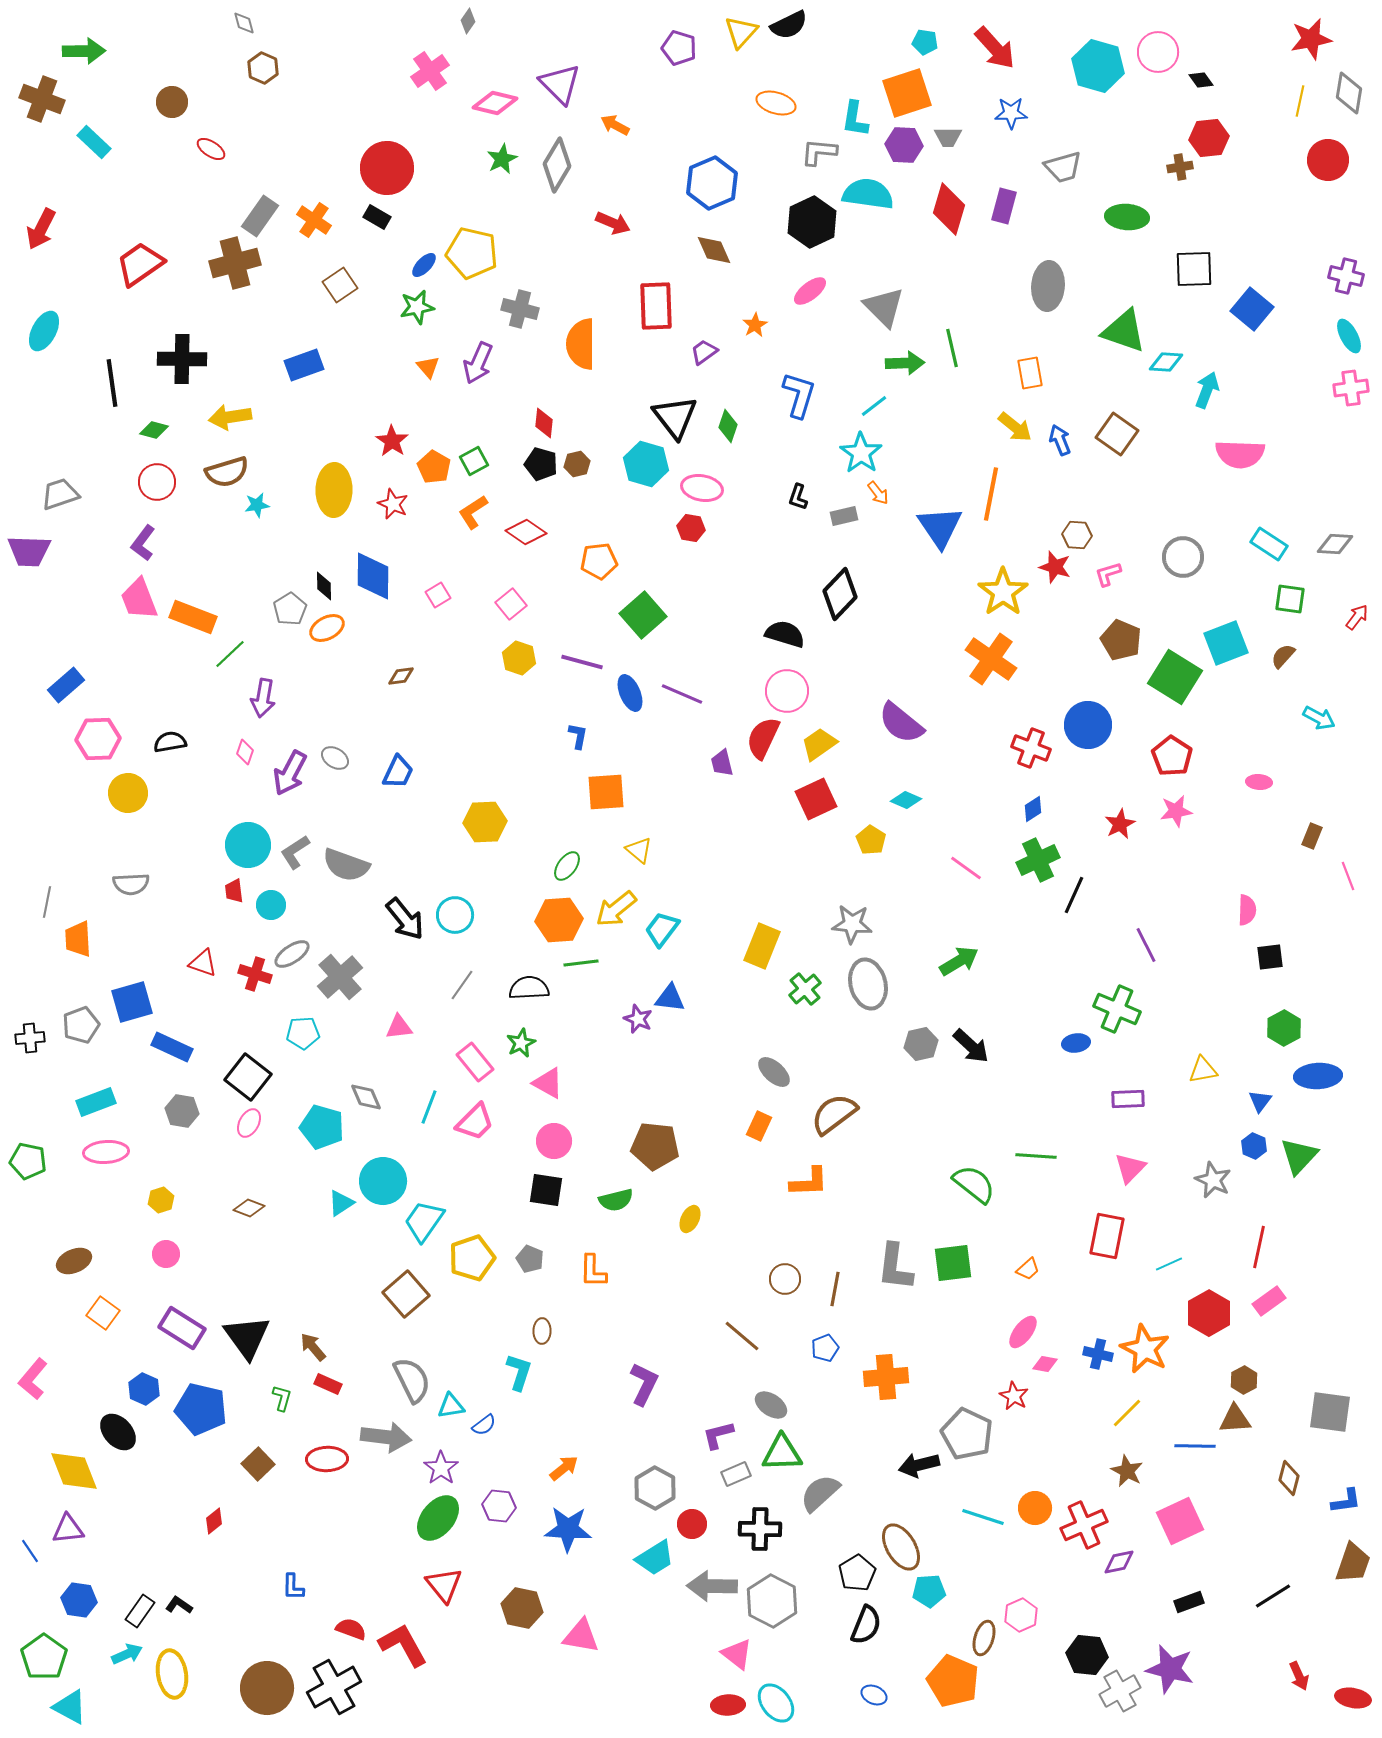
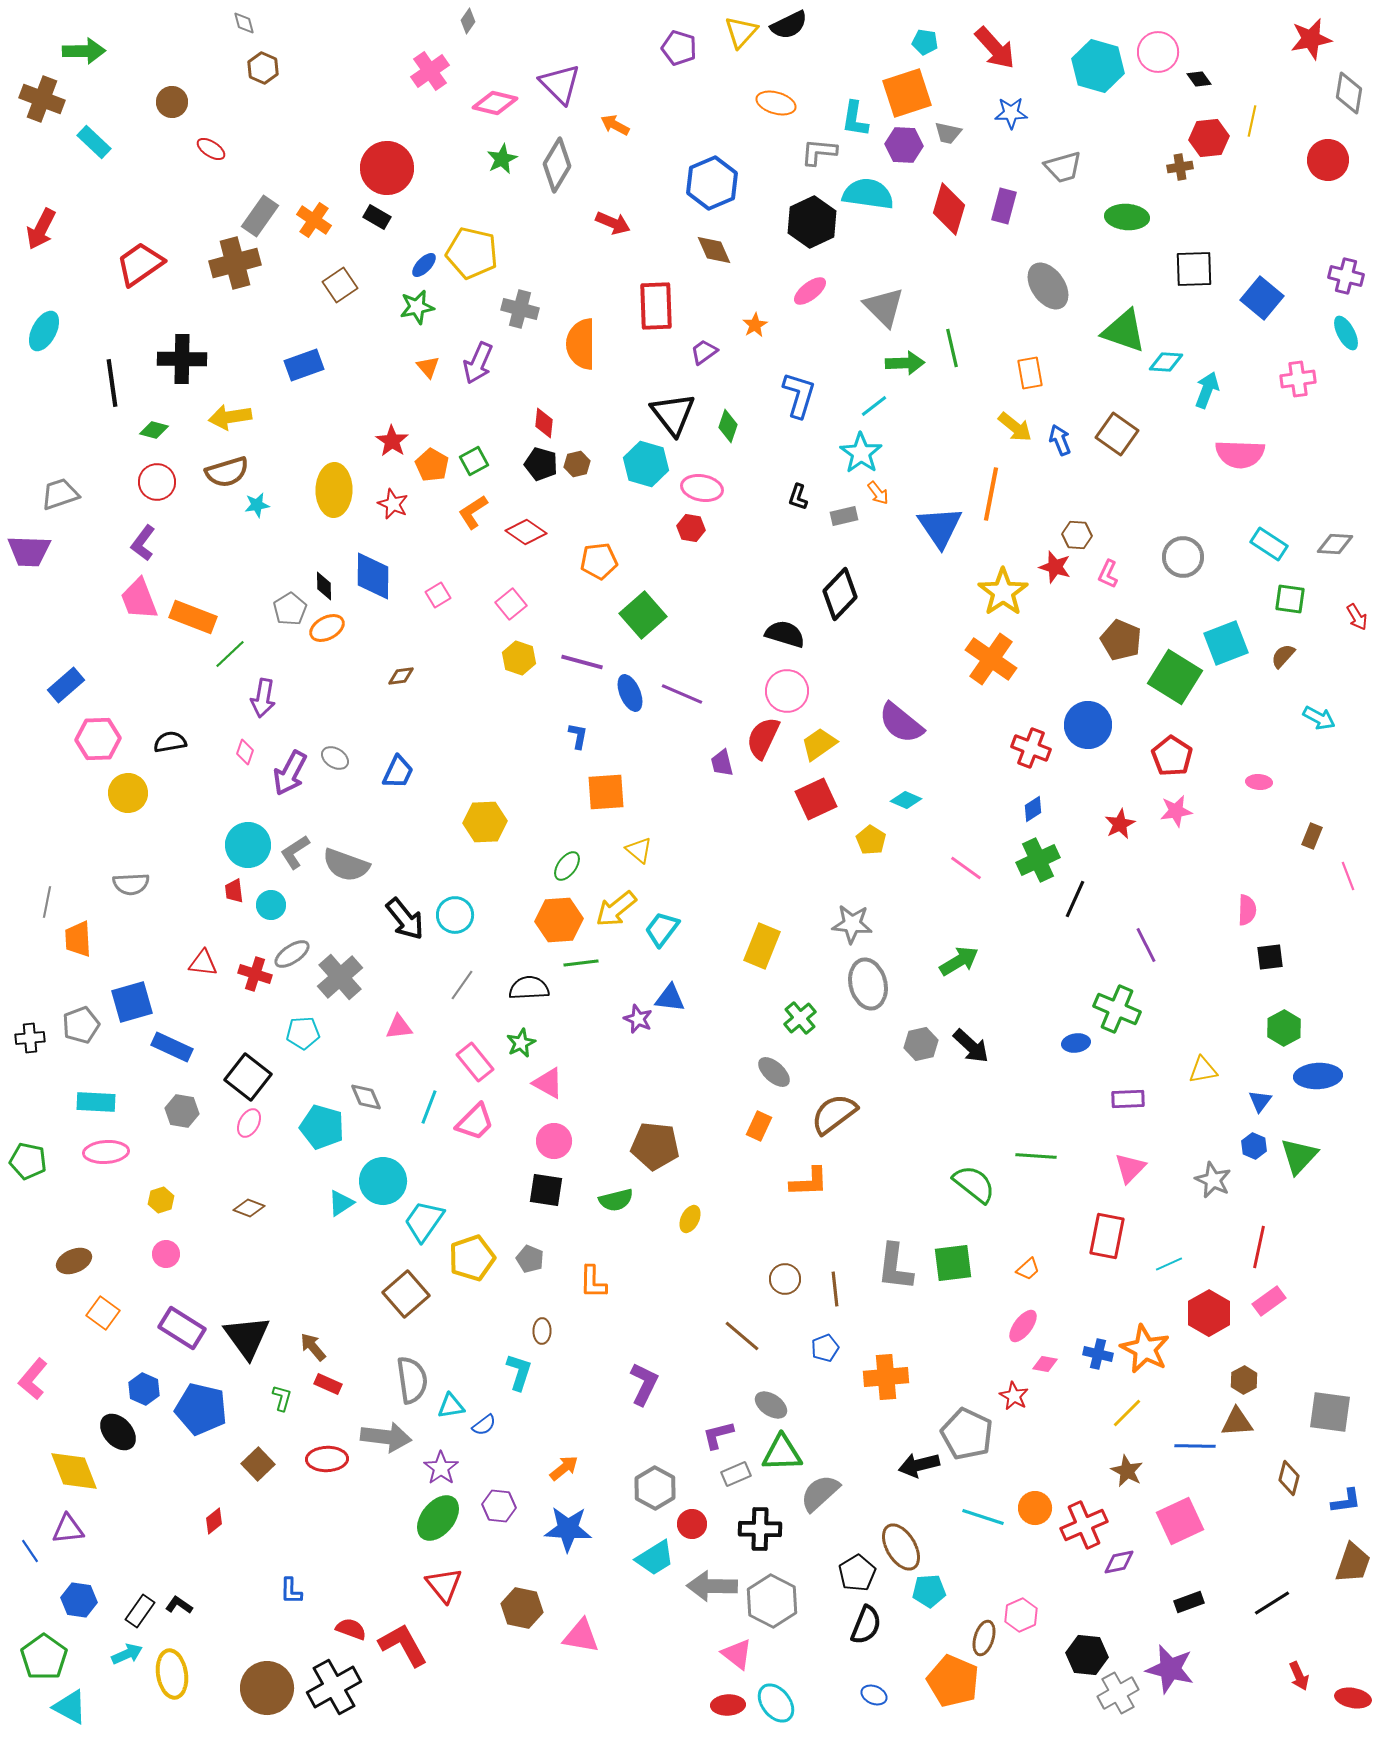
black diamond at (1201, 80): moved 2 px left, 1 px up
yellow line at (1300, 101): moved 48 px left, 20 px down
gray trapezoid at (948, 137): moved 4 px up; rotated 12 degrees clockwise
gray ellipse at (1048, 286): rotated 39 degrees counterclockwise
blue square at (1252, 309): moved 10 px right, 11 px up
cyan ellipse at (1349, 336): moved 3 px left, 3 px up
pink cross at (1351, 388): moved 53 px left, 9 px up
black triangle at (675, 417): moved 2 px left, 3 px up
orange pentagon at (434, 467): moved 2 px left, 2 px up
pink L-shape at (1108, 574): rotated 48 degrees counterclockwise
red arrow at (1357, 617): rotated 112 degrees clockwise
black line at (1074, 895): moved 1 px right, 4 px down
red triangle at (203, 963): rotated 12 degrees counterclockwise
green cross at (805, 989): moved 5 px left, 29 px down
cyan rectangle at (96, 1102): rotated 24 degrees clockwise
orange L-shape at (593, 1271): moved 11 px down
brown line at (835, 1289): rotated 16 degrees counterclockwise
pink ellipse at (1023, 1332): moved 6 px up
gray semicircle at (412, 1380): rotated 18 degrees clockwise
brown triangle at (1235, 1419): moved 2 px right, 3 px down
blue L-shape at (293, 1587): moved 2 px left, 4 px down
black line at (1273, 1596): moved 1 px left, 7 px down
gray cross at (1120, 1691): moved 2 px left, 2 px down
